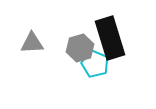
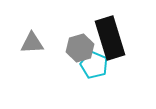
cyan pentagon: moved 1 px left, 1 px down
